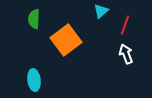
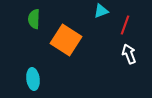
cyan triangle: rotated 21 degrees clockwise
orange square: rotated 20 degrees counterclockwise
white arrow: moved 3 px right
cyan ellipse: moved 1 px left, 1 px up
